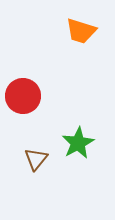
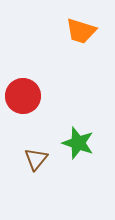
green star: rotated 24 degrees counterclockwise
